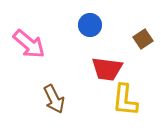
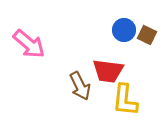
blue circle: moved 34 px right, 5 px down
brown square: moved 4 px right, 4 px up; rotated 30 degrees counterclockwise
red trapezoid: moved 1 px right, 2 px down
brown arrow: moved 26 px right, 13 px up
